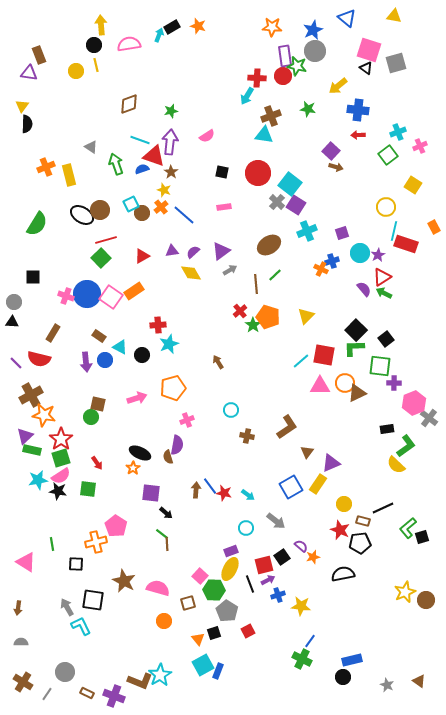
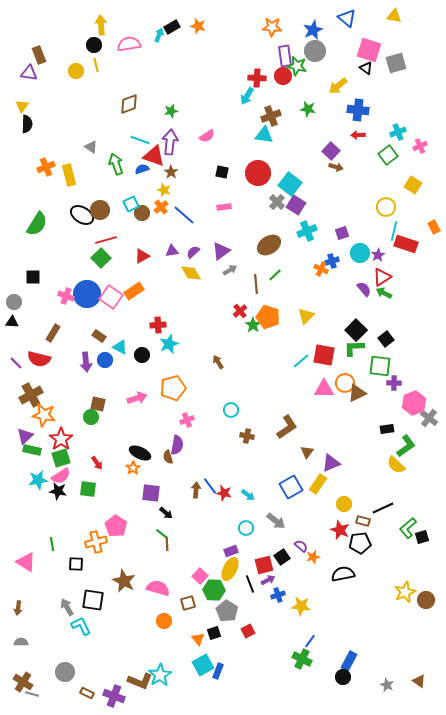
pink triangle at (320, 386): moved 4 px right, 3 px down
blue rectangle at (352, 660): moved 3 px left, 1 px down; rotated 48 degrees counterclockwise
gray line at (47, 694): moved 15 px left; rotated 72 degrees clockwise
